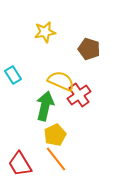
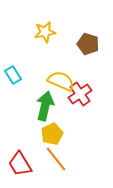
brown pentagon: moved 1 px left, 5 px up
red cross: moved 1 px right, 1 px up
yellow pentagon: moved 3 px left, 1 px up
